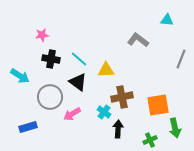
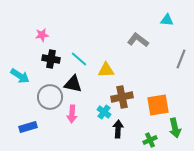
black triangle: moved 5 px left, 2 px down; rotated 24 degrees counterclockwise
pink arrow: rotated 54 degrees counterclockwise
